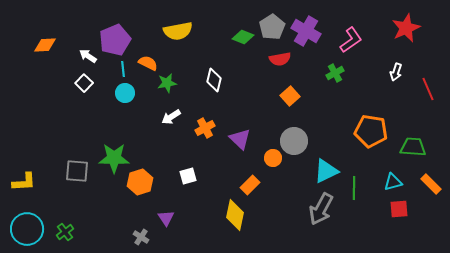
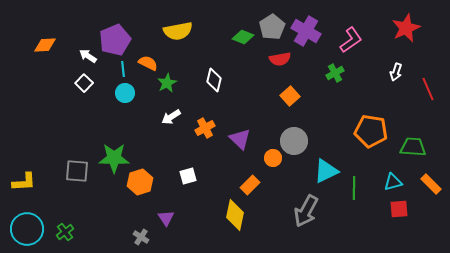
green star at (167, 83): rotated 18 degrees counterclockwise
gray arrow at (321, 209): moved 15 px left, 2 px down
